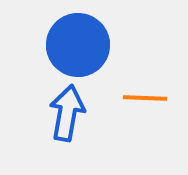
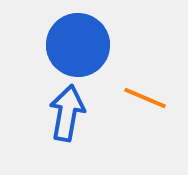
orange line: rotated 21 degrees clockwise
